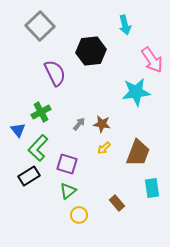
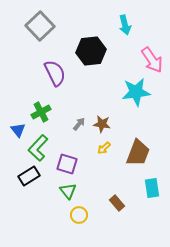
green triangle: rotated 30 degrees counterclockwise
